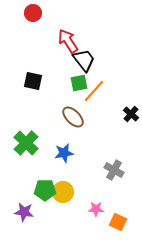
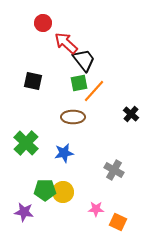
red circle: moved 10 px right, 10 px down
red arrow: moved 2 px left, 2 px down; rotated 15 degrees counterclockwise
brown ellipse: rotated 45 degrees counterclockwise
